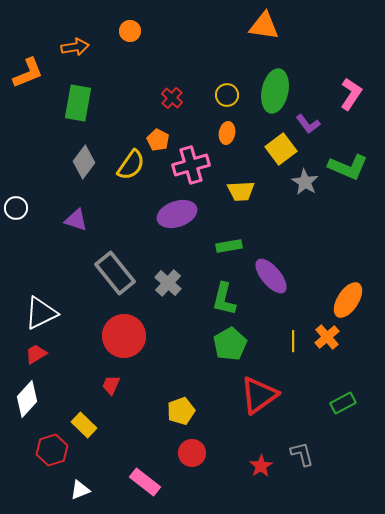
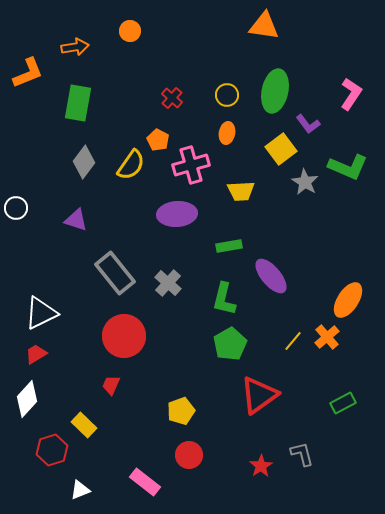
purple ellipse at (177, 214): rotated 15 degrees clockwise
yellow line at (293, 341): rotated 40 degrees clockwise
red circle at (192, 453): moved 3 px left, 2 px down
